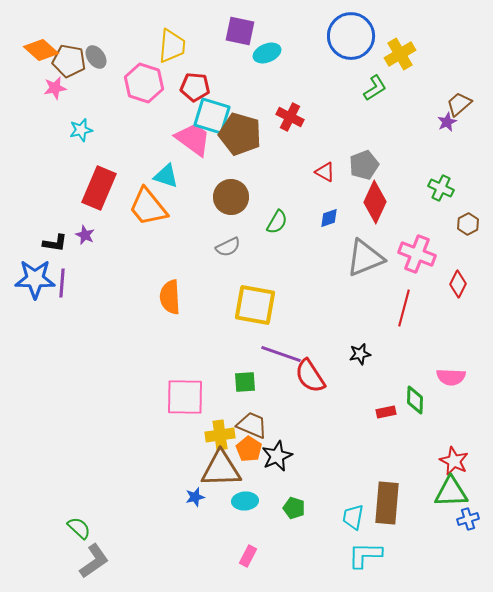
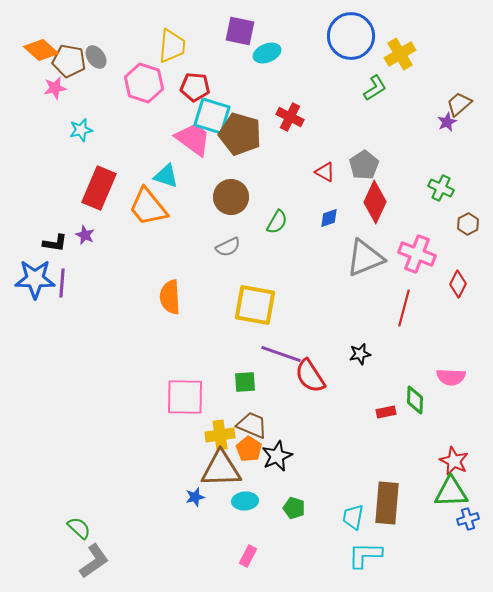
gray pentagon at (364, 165): rotated 12 degrees counterclockwise
